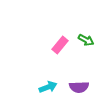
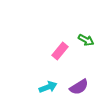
pink rectangle: moved 6 px down
purple semicircle: rotated 30 degrees counterclockwise
